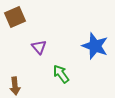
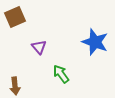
blue star: moved 4 px up
